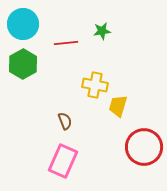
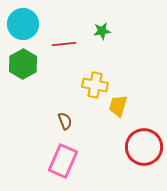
red line: moved 2 px left, 1 px down
